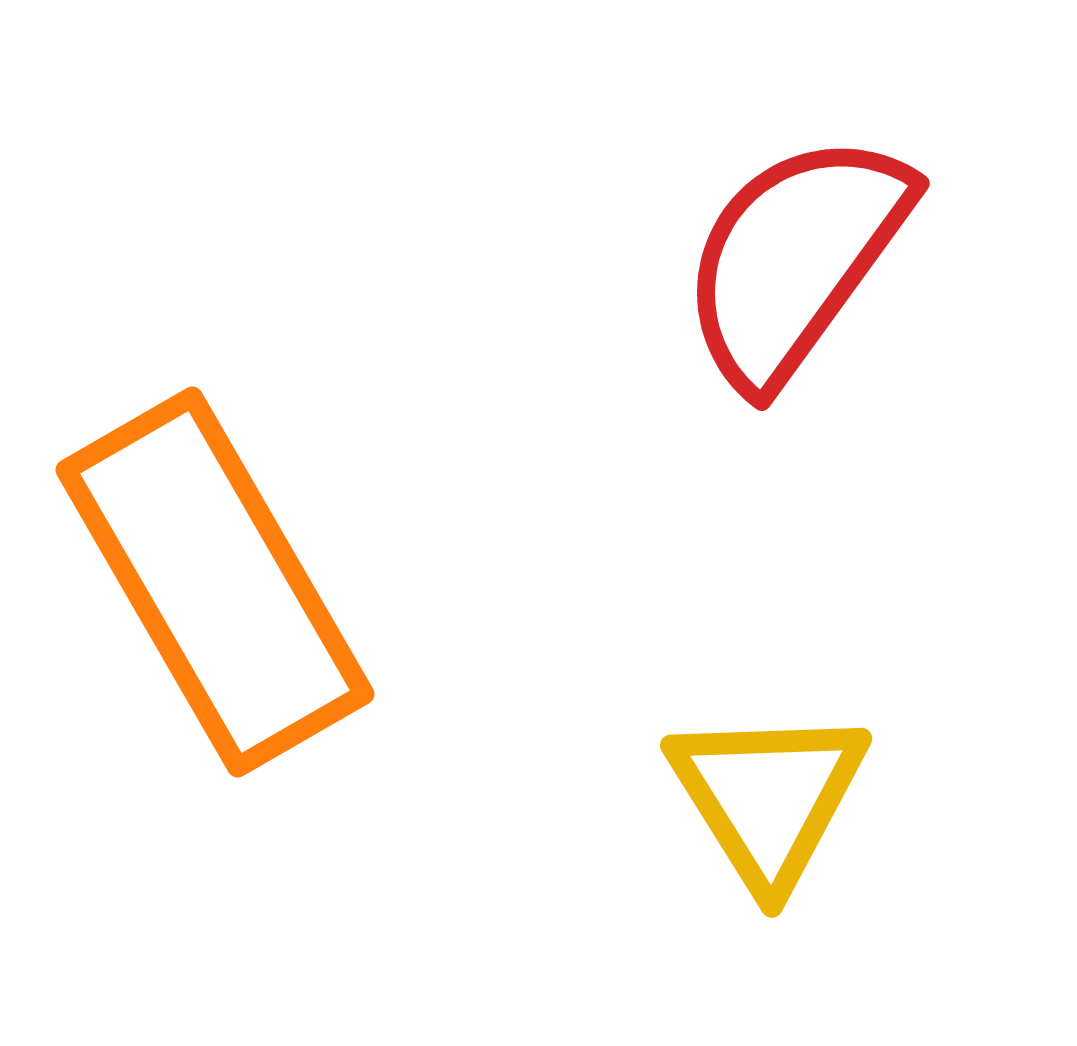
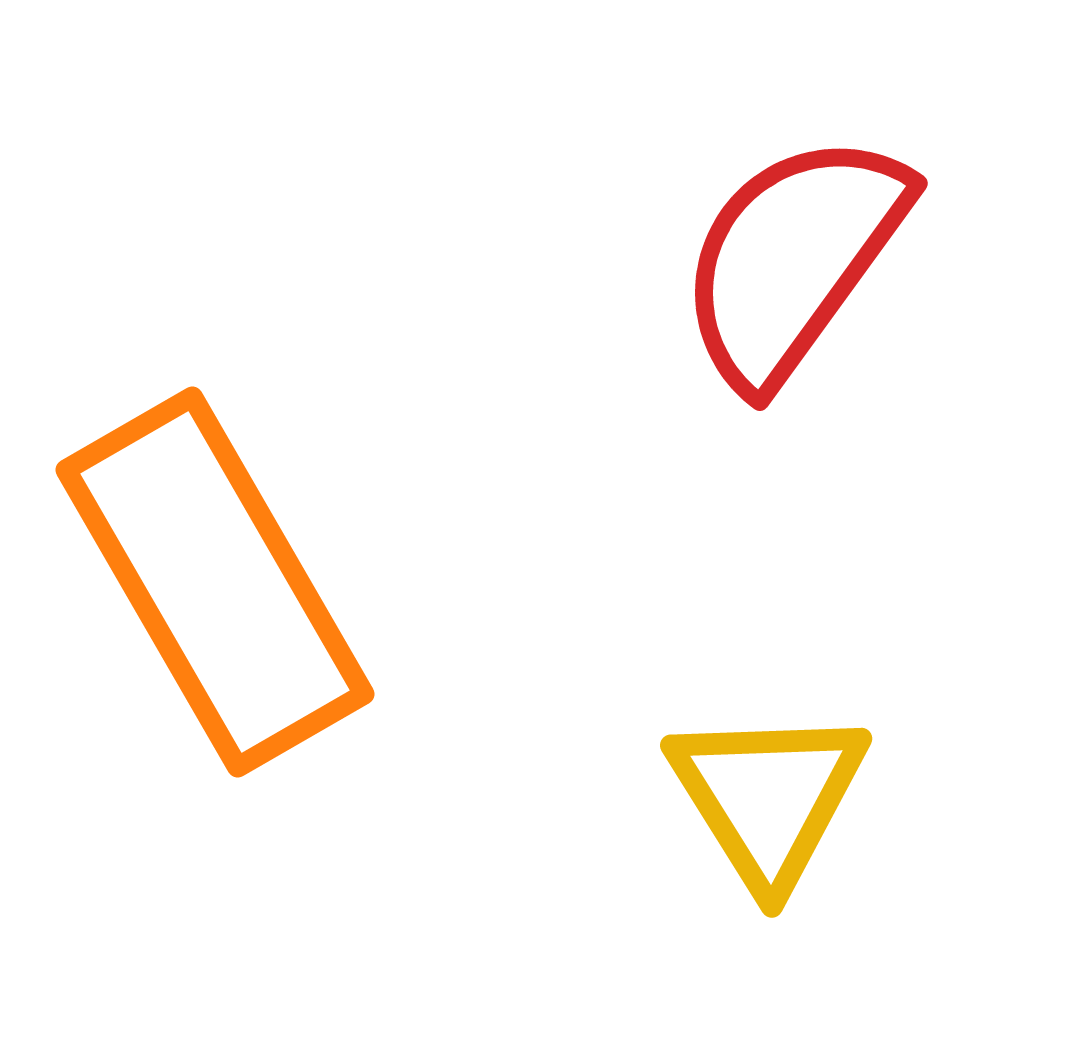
red semicircle: moved 2 px left
